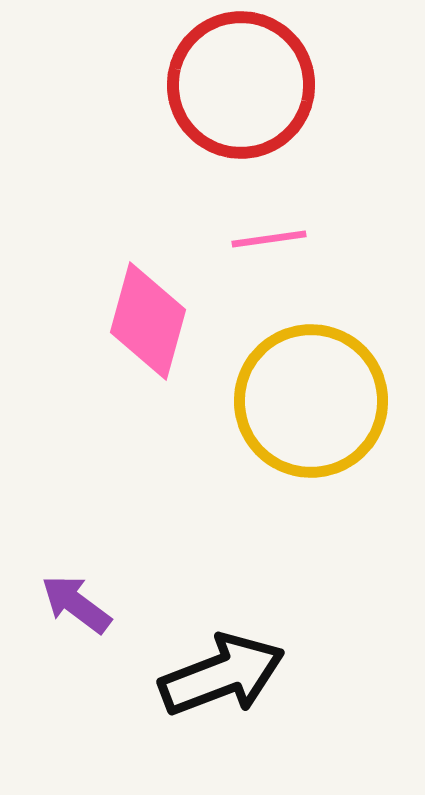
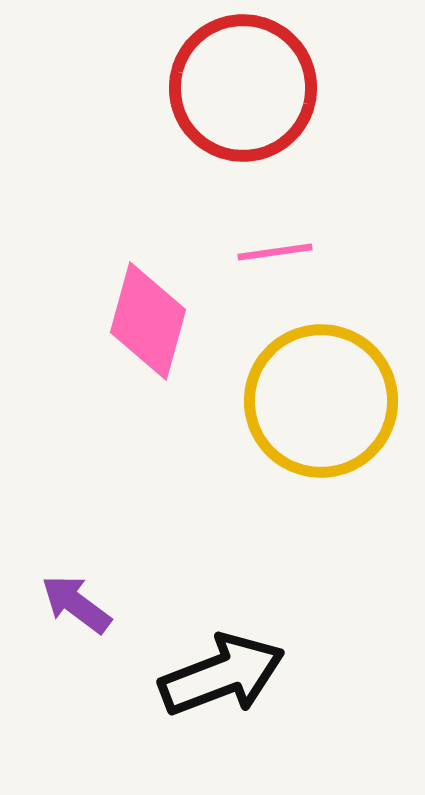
red circle: moved 2 px right, 3 px down
pink line: moved 6 px right, 13 px down
yellow circle: moved 10 px right
